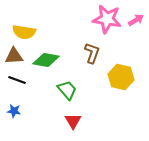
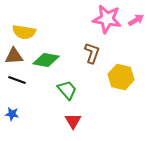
blue star: moved 2 px left, 3 px down
